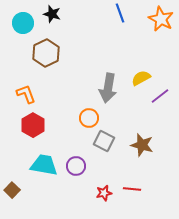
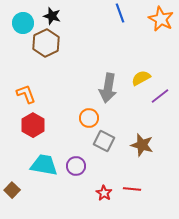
black star: moved 2 px down
brown hexagon: moved 10 px up
red star: rotated 28 degrees counterclockwise
